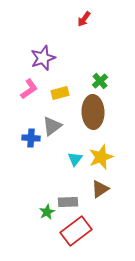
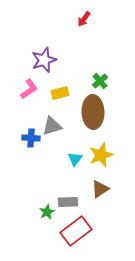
purple star: moved 1 px right, 2 px down
gray triangle: rotated 20 degrees clockwise
yellow star: moved 2 px up
